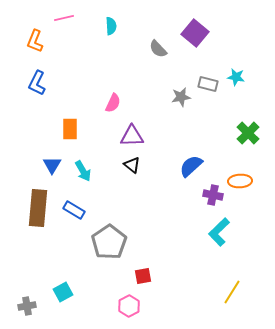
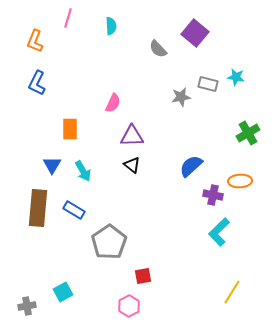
pink line: moved 4 px right; rotated 60 degrees counterclockwise
green cross: rotated 15 degrees clockwise
